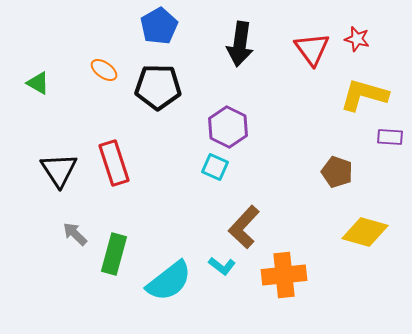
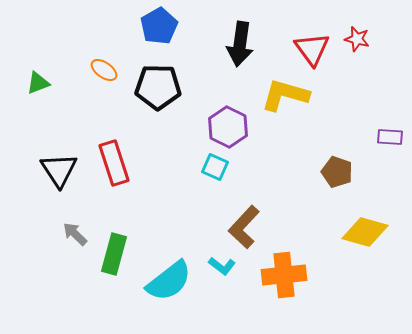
green triangle: rotated 50 degrees counterclockwise
yellow L-shape: moved 79 px left
